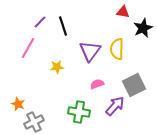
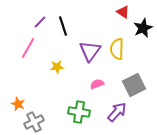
red triangle: rotated 24 degrees clockwise
purple arrow: moved 2 px right, 6 px down
